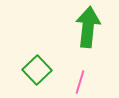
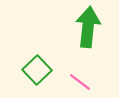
pink line: rotated 70 degrees counterclockwise
